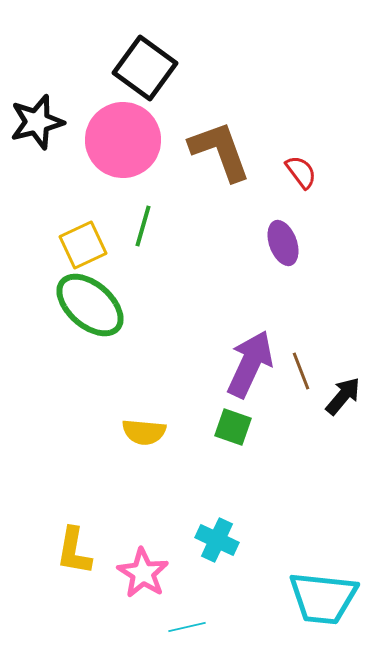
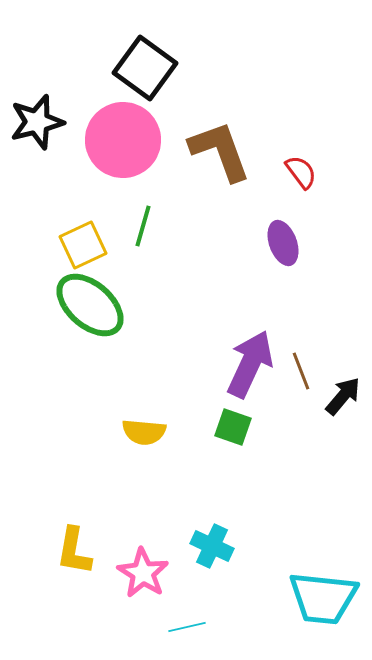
cyan cross: moved 5 px left, 6 px down
